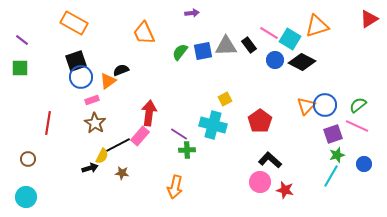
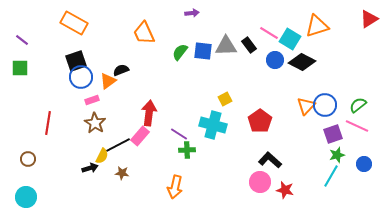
blue square at (203, 51): rotated 18 degrees clockwise
